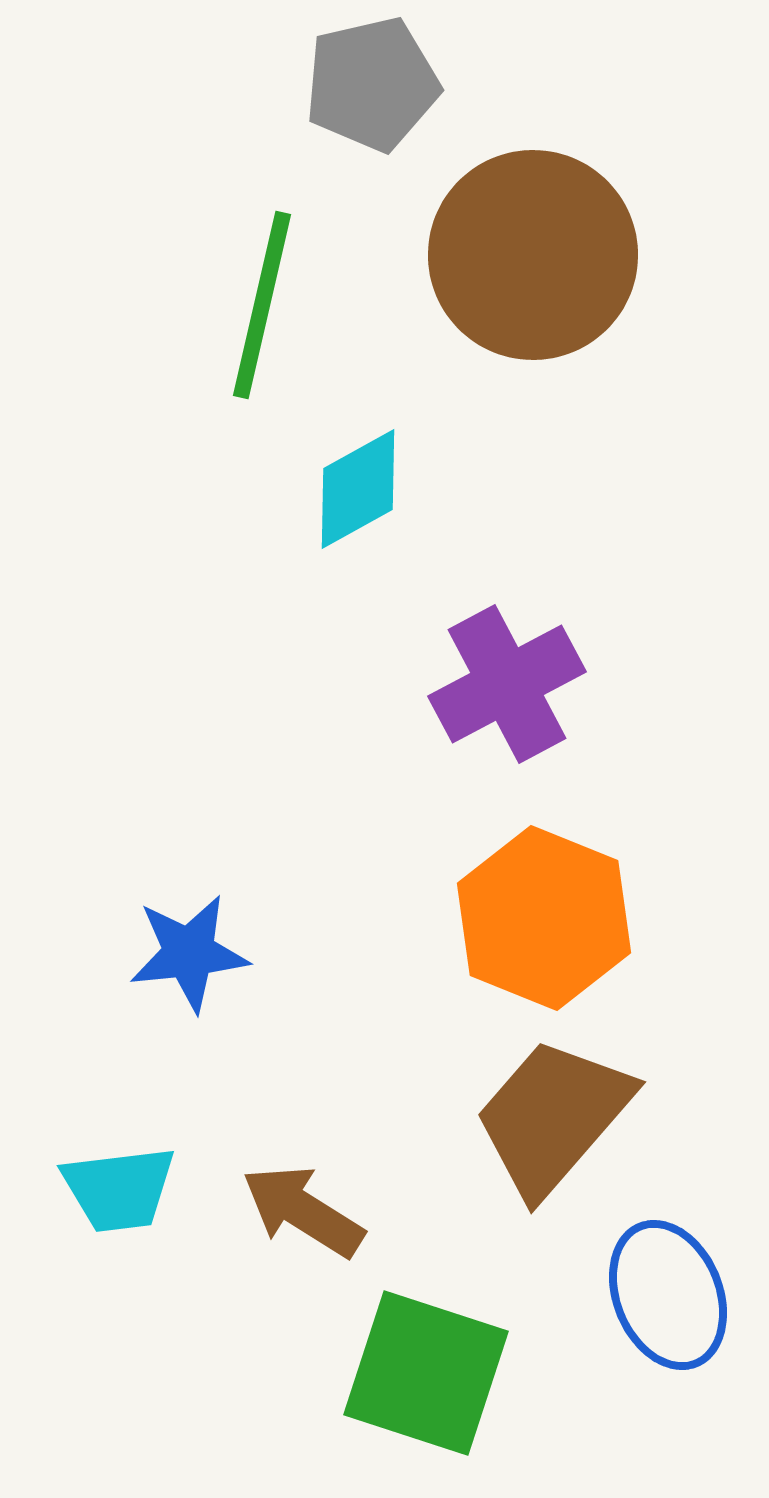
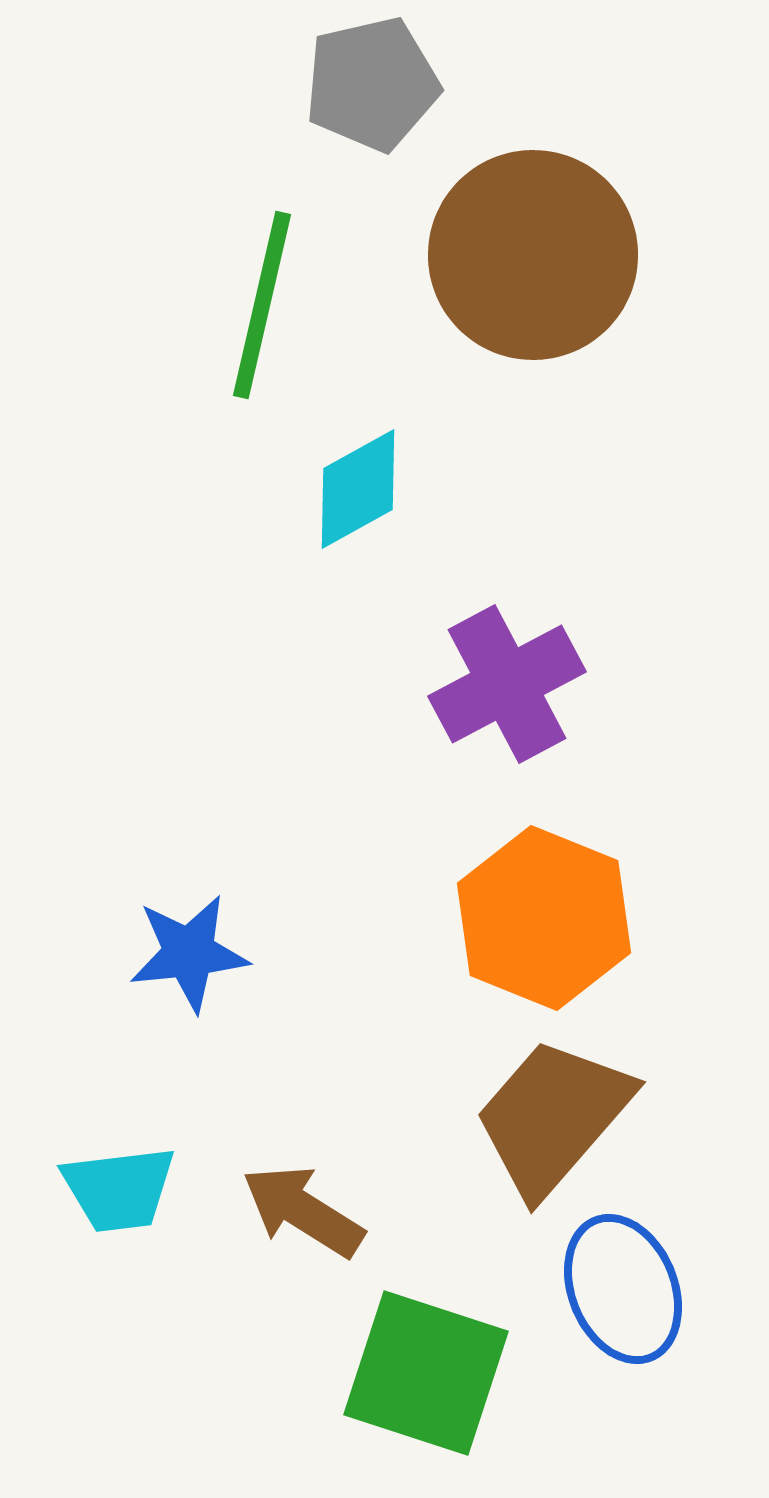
blue ellipse: moved 45 px left, 6 px up
